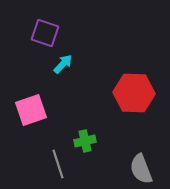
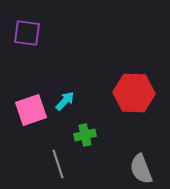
purple square: moved 18 px left; rotated 12 degrees counterclockwise
cyan arrow: moved 2 px right, 37 px down
green cross: moved 6 px up
